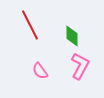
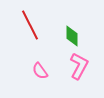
pink L-shape: moved 1 px left
